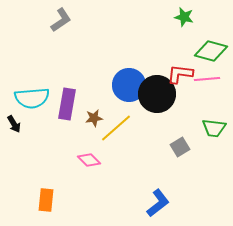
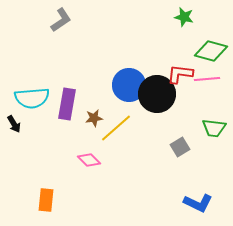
blue L-shape: moved 40 px right; rotated 64 degrees clockwise
